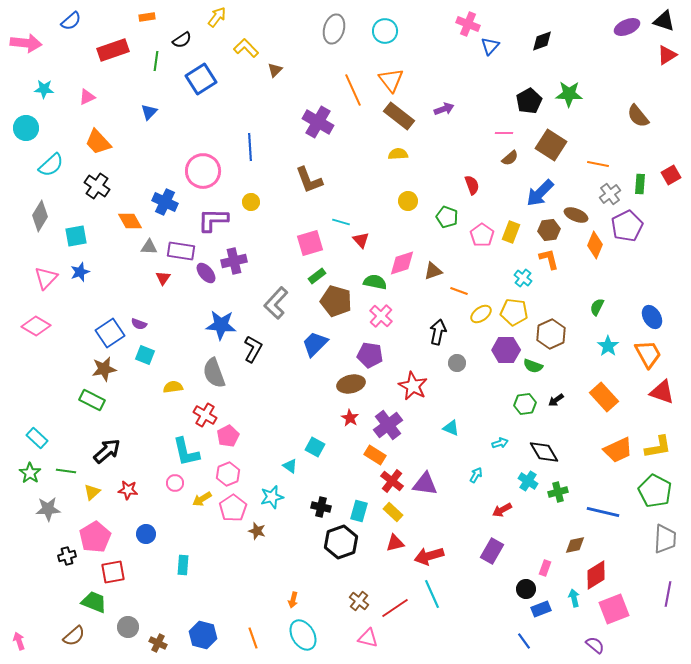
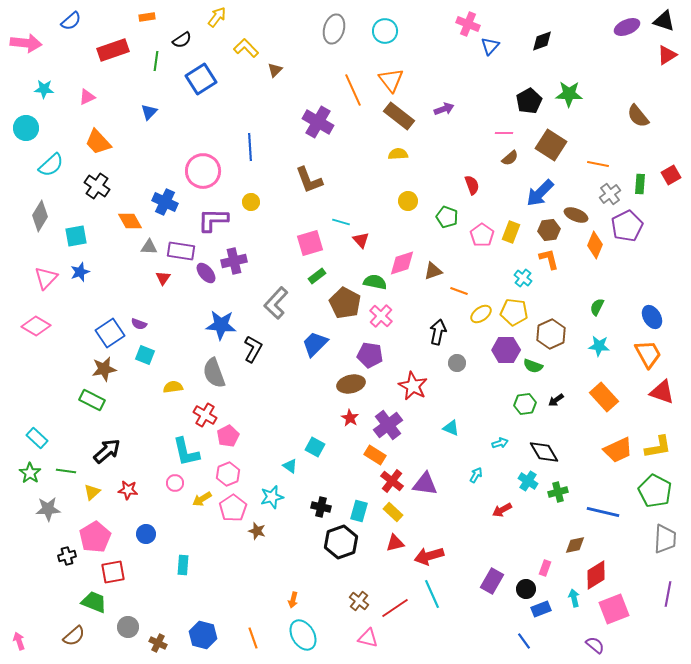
brown pentagon at (336, 301): moved 9 px right, 2 px down; rotated 12 degrees clockwise
cyan star at (608, 346): moved 9 px left; rotated 30 degrees counterclockwise
purple rectangle at (492, 551): moved 30 px down
